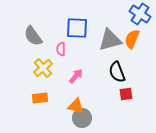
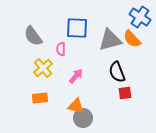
blue cross: moved 3 px down
orange semicircle: rotated 66 degrees counterclockwise
red square: moved 1 px left, 1 px up
gray circle: moved 1 px right
